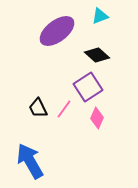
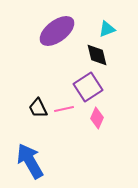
cyan triangle: moved 7 px right, 13 px down
black diamond: rotated 35 degrees clockwise
pink line: rotated 42 degrees clockwise
